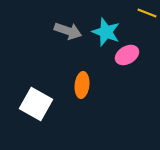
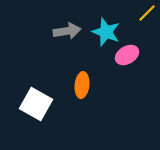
yellow line: rotated 66 degrees counterclockwise
gray arrow: moved 1 px left; rotated 28 degrees counterclockwise
